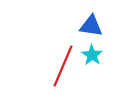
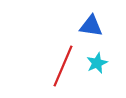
cyan star: moved 5 px right, 8 px down; rotated 15 degrees clockwise
